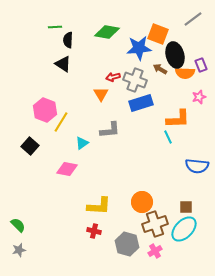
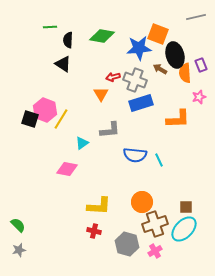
gray line: moved 3 px right, 2 px up; rotated 24 degrees clockwise
green line: moved 5 px left
green diamond: moved 5 px left, 4 px down
orange semicircle: rotated 84 degrees clockwise
yellow line: moved 3 px up
cyan line: moved 9 px left, 23 px down
black square: moved 27 px up; rotated 24 degrees counterclockwise
blue semicircle: moved 62 px left, 11 px up
